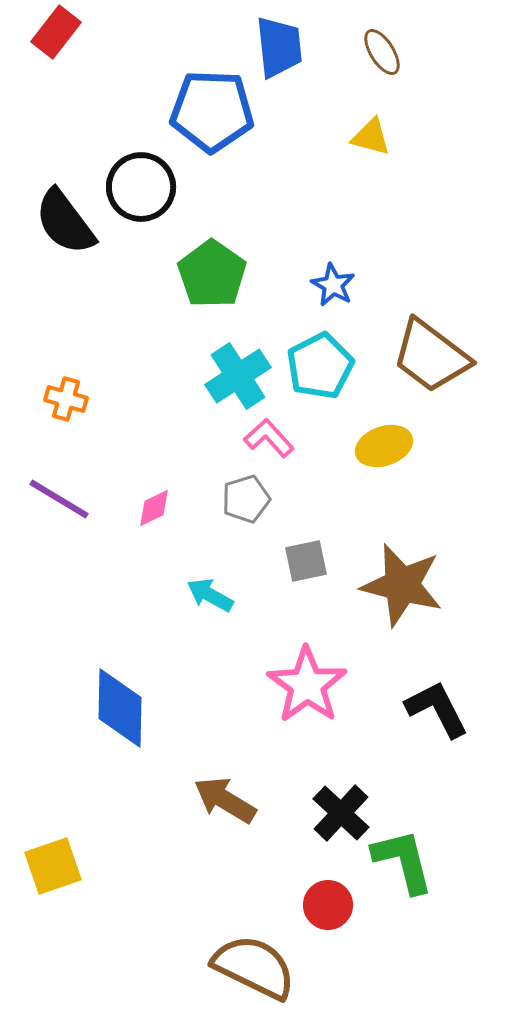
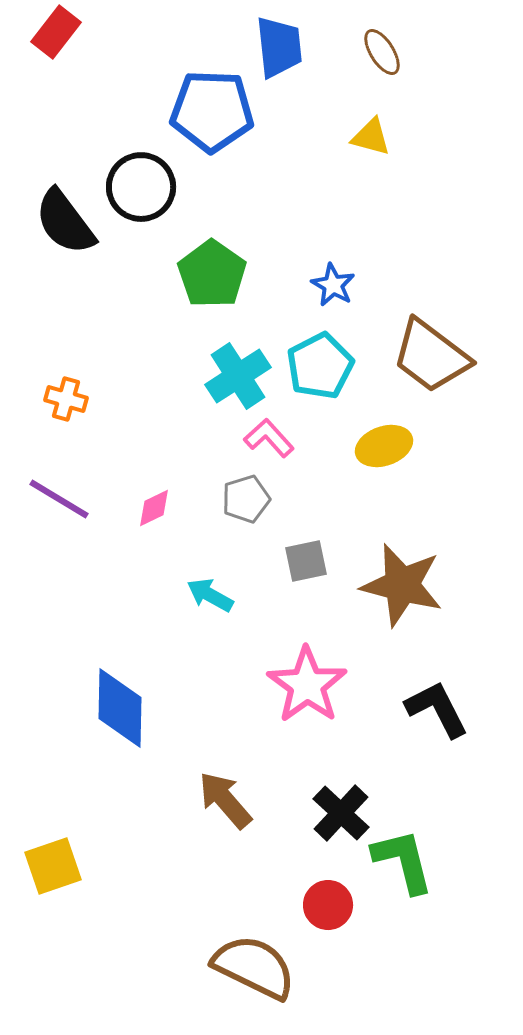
brown arrow: rotated 18 degrees clockwise
